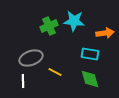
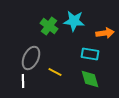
green cross: rotated 30 degrees counterclockwise
gray ellipse: rotated 45 degrees counterclockwise
